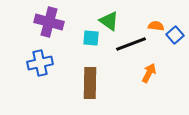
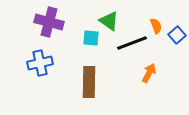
orange semicircle: rotated 63 degrees clockwise
blue square: moved 2 px right
black line: moved 1 px right, 1 px up
brown rectangle: moved 1 px left, 1 px up
